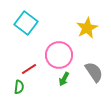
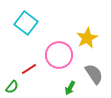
yellow star: moved 10 px down
gray semicircle: moved 2 px down
green arrow: moved 6 px right, 9 px down
green semicircle: moved 7 px left; rotated 32 degrees clockwise
